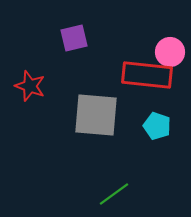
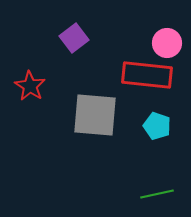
purple square: rotated 24 degrees counterclockwise
pink circle: moved 3 px left, 9 px up
red star: rotated 12 degrees clockwise
gray square: moved 1 px left
green line: moved 43 px right; rotated 24 degrees clockwise
